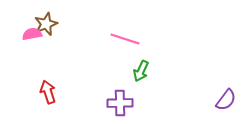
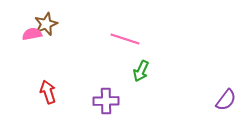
purple cross: moved 14 px left, 2 px up
